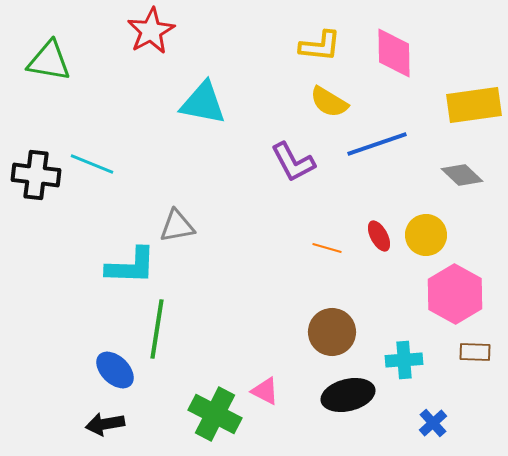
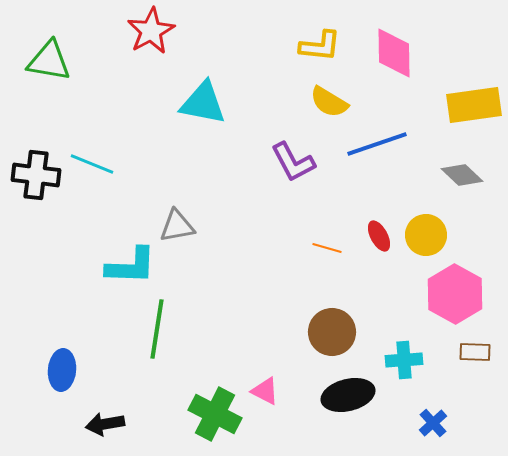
blue ellipse: moved 53 px left; rotated 51 degrees clockwise
